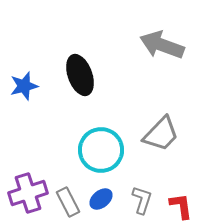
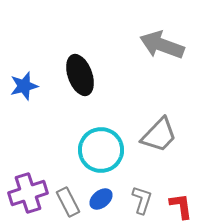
gray trapezoid: moved 2 px left, 1 px down
